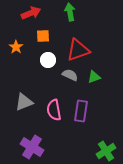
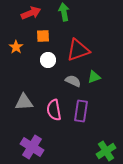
green arrow: moved 6 px left
gray semicircle: moved 3 px right, 6 px down
gray triangle: rotated 18 degrees clockwise
